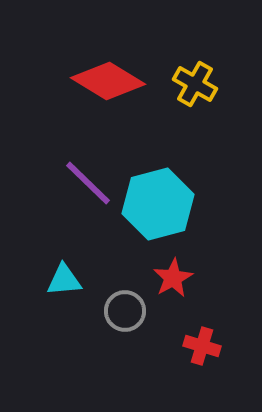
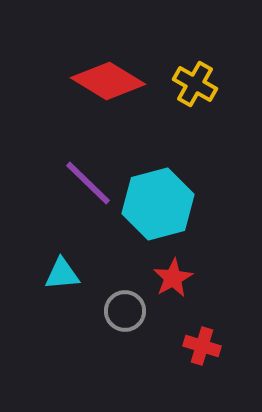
cyan triangle: moved 2 px left, 6 px up
